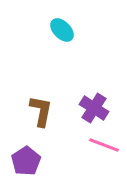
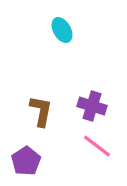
cyan ellipse: rotated 15 degrees clockwise
purple cross: moved 2 px left, 2 px up; rotated 16 degrees counterclockwise
pink line: moved 7 px left, 1 px down; rotated 16 degrees clockwise
